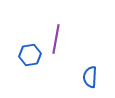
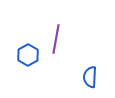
blue hexagon: moved 2 px left; rotated 20 degrees counterclockwise
